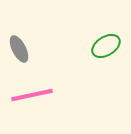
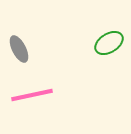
green ellipse: moved 3 px right, 3 px up
